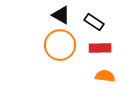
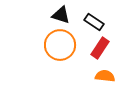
black triangle: rotated 12 degrees counterclockwise
red rectangle: rotated 55 degrees counterclockwise
